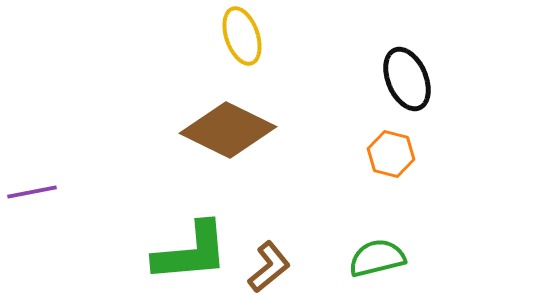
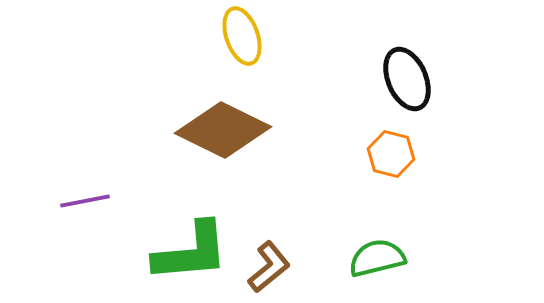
brown diamond: moved 5 px left
purple line: moved 53 px right, 9 px down
